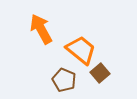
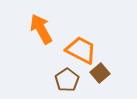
orange trapezoid: rotated 12 degrees counterclockwise
brown pentagon: moved 3 px right; rotated 15 degrees clockwise
